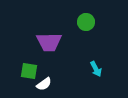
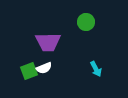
purple trapezoid: moved 1 px left
green square: rotated 30 degrees counterclockwise
white semicircle: moved 16 px up; rotated 14 degrees clockwise
